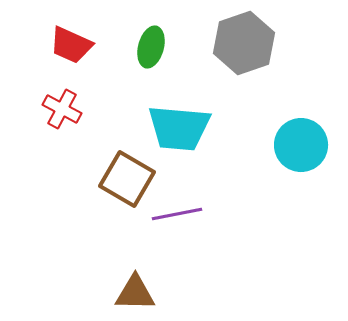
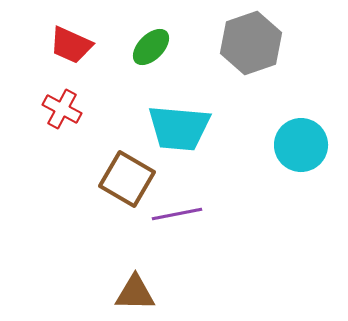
gray hexagon: moved 7 px right
green ellipse: rotated 30 degrees clockwise
